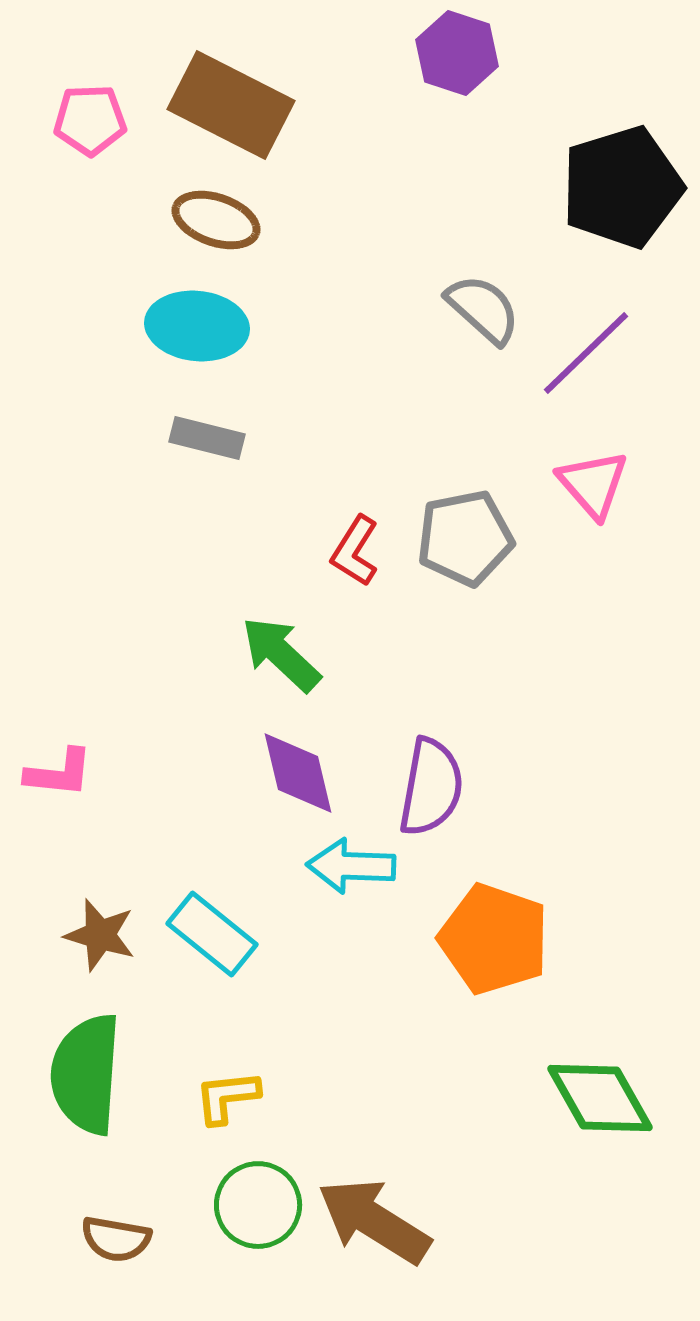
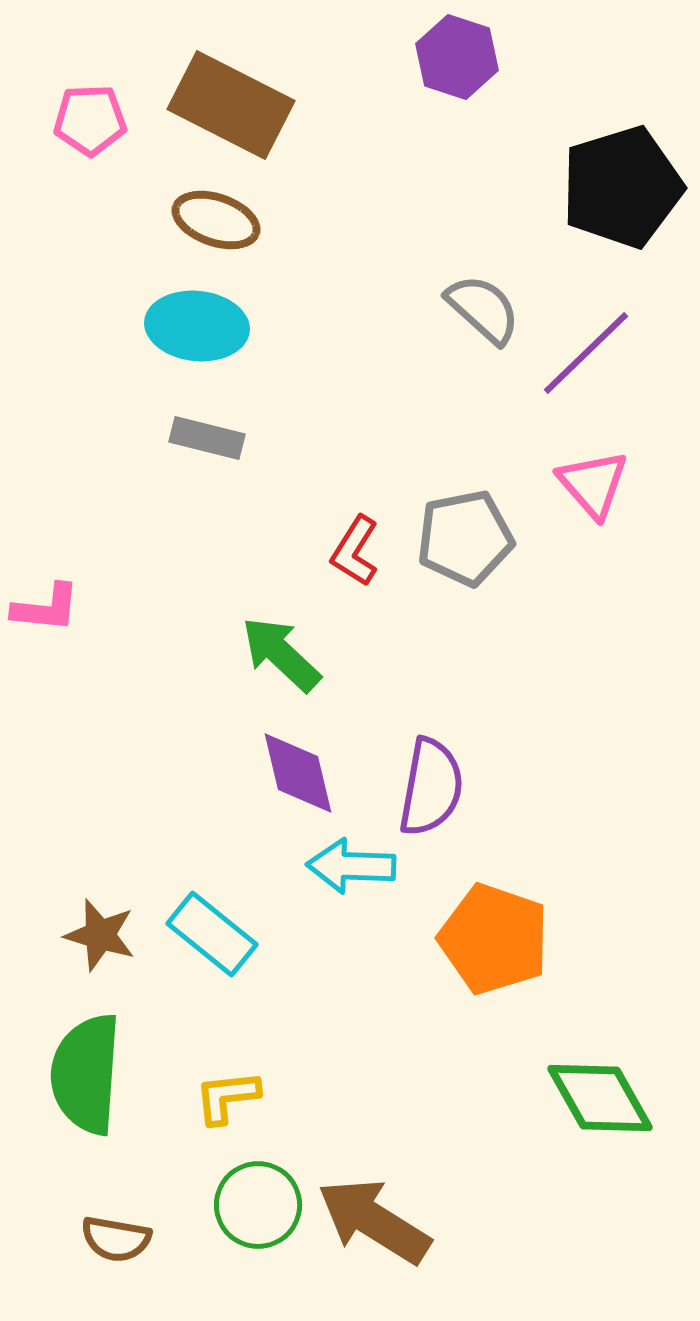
purple hexagon: moved 4 px down
pink L-shape: moved 13 px left, 165 px up
